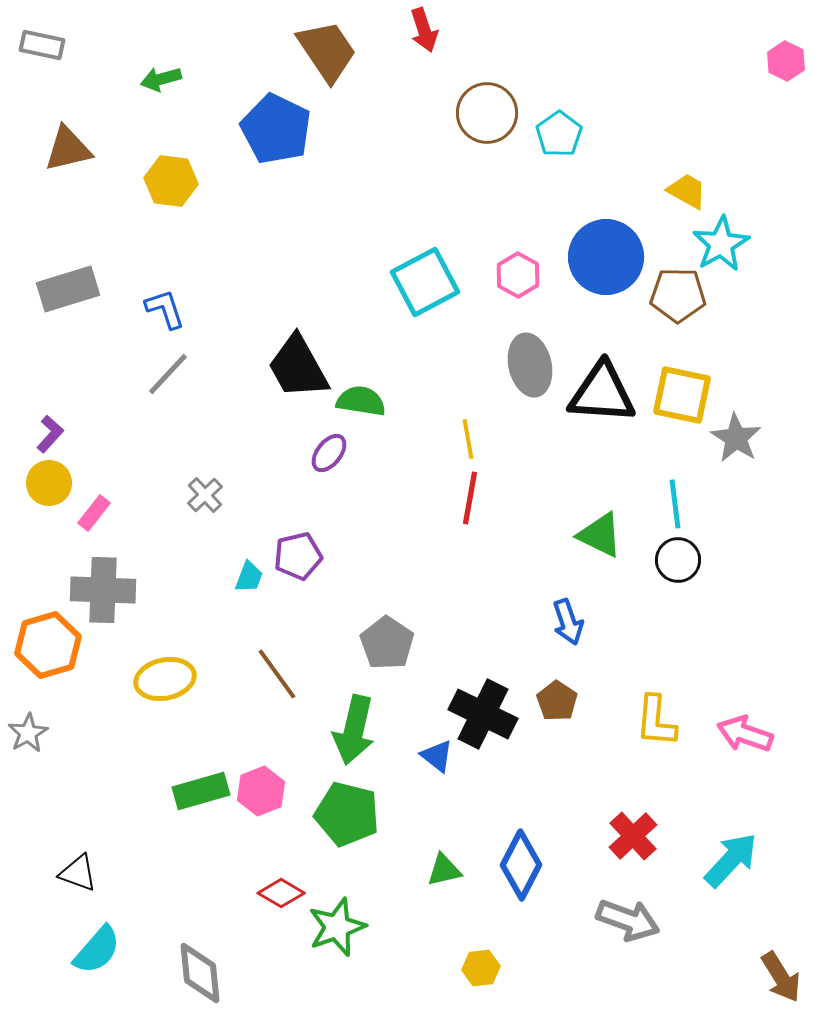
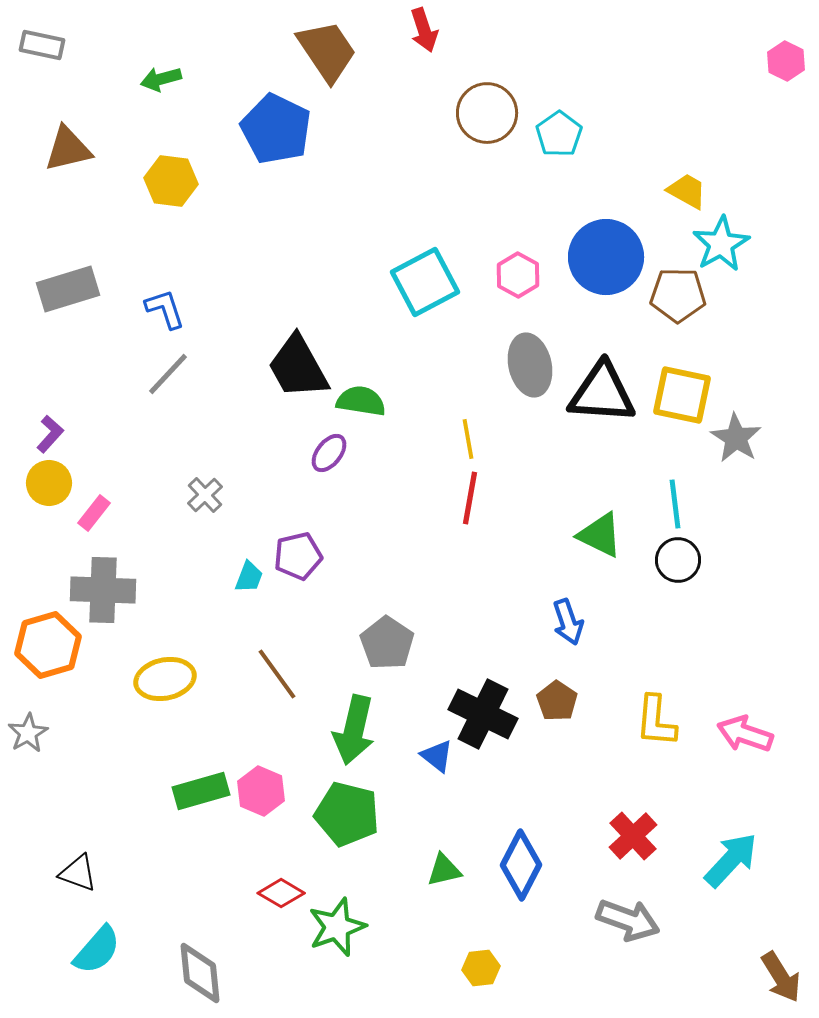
pink hexagon at (261, 791): rotated 15 degrees counterclockwise
